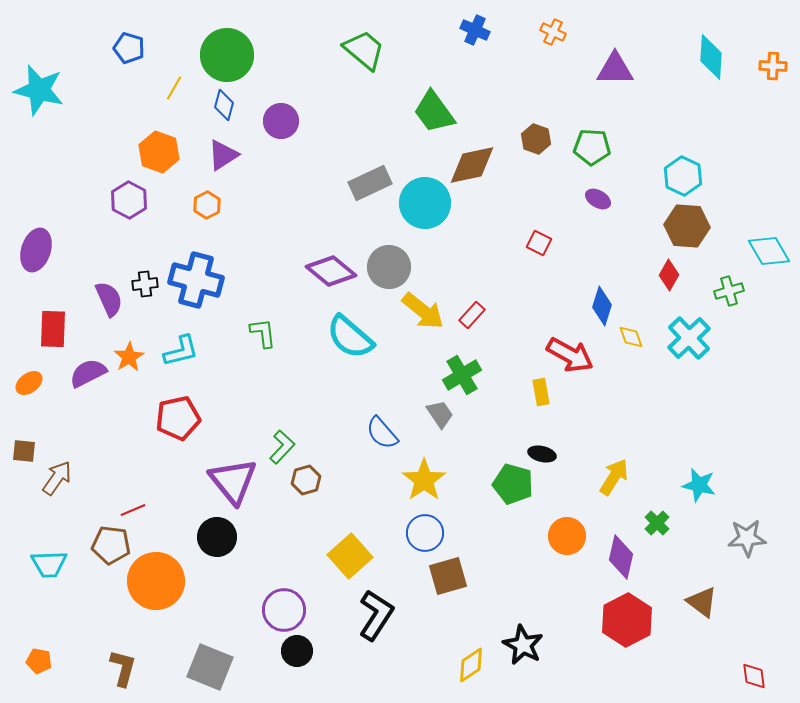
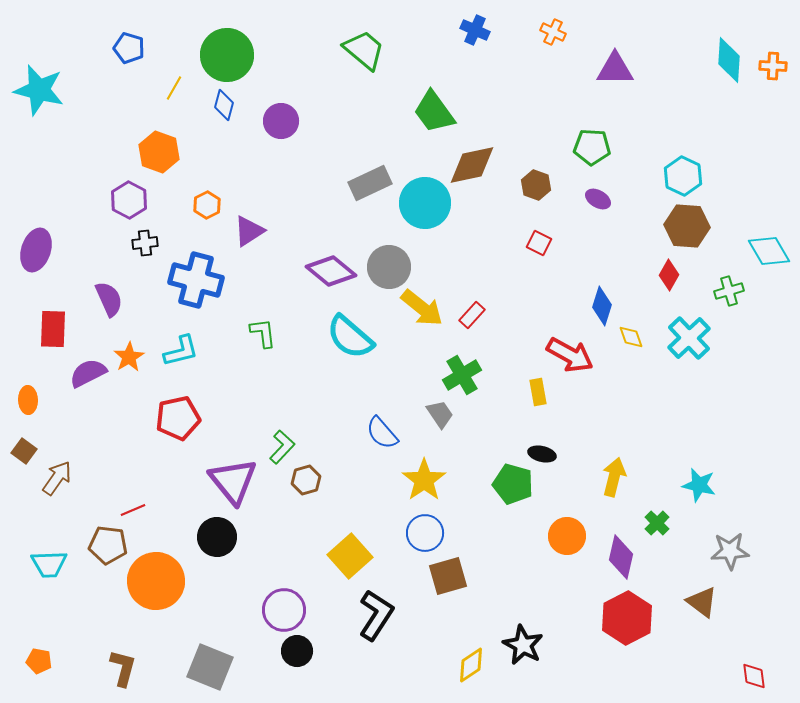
cyan diamond at (711, 57): moved 18 px right, 3 px down
brown hexagon at (536, 139): moved 46 px down
purple triangle at (223, 155): moved 26 px right, 76 px down
black cross at (145, 284): moved 41 px up
yellow arrow at (423, 311): moved 1 px left, 3 px up
orange ellipse at (29, 383): moved 1 px left, 17 px down; rotated 56 degrees counterclockwise
yellow rectangle at (541, 392): moved 3 px left
brown square at (24, 451): rotated 30 degrees clockwise
yellow arrow at (614, 477): rotated 18 degrees counterclockwise
gray star at (747, 538): moved 17 px left, 13 px down
brown pentagon at (111, 545): moved 3 px left
red hexagon at (627, 620): moved 2 px up
